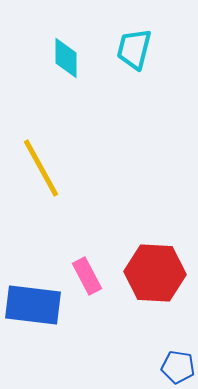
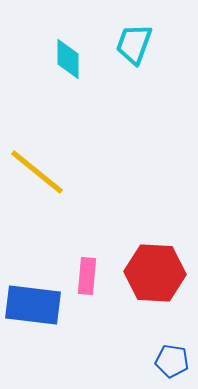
cyan trapezoid: moved 5 px up; rotated 6 degrees clockwise
cyan diamond: moved 2 px right, 1 px down
yellow line: moved 4 px left, 4 px down; rotated 22 degrees counterclockwise
pink rectangle: rotated 33 degrees clockwise
blue pentagon: moved 6 px left, 6 px up
